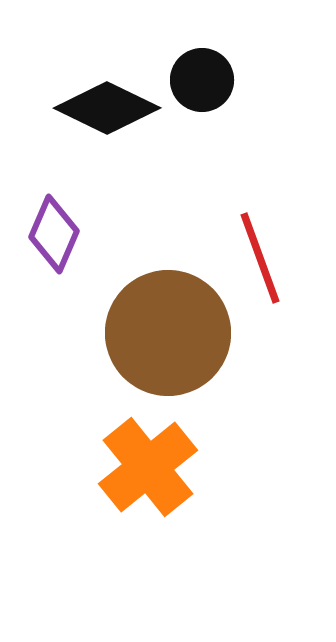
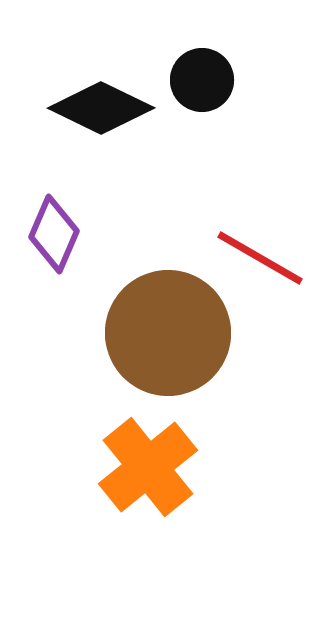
black diamond: moved 6 px left
red line: rotated 40 degrees counterclockwise
